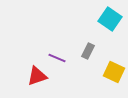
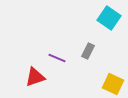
cyan square: moved 1 px left, 1 px up
yellow square: moved 1 px left, 12 px down
red triangle: moved 2 px left, 1 px down
